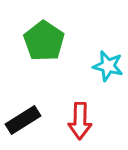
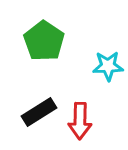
cyan star: rotated 16 degrees counterclockwise
black rectangle: moved 16 px right, 8 px up
